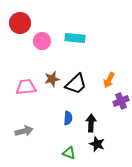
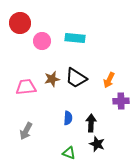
black trapezoid: moved 6 px up; rotated 75 degrees clockwise
purple cross: rotated 21 degrees clockwise
gray arrow: moved 2 px right; rotated 132 degrees clockwise
